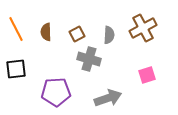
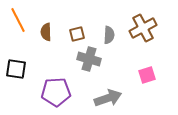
orange line: moved 2 px right, 9 px up
brown square: rotated 14 degrees clockwise
black square: rotated 15 degrees clockwise
